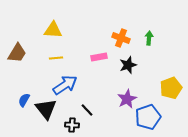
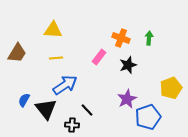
pink rectangle: rotated 42 degrees counterclockwise
